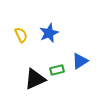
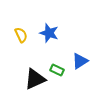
blue star: rotated 30 degrees counterclockwise
green rectangle: rotated 40 degrees clockwise
